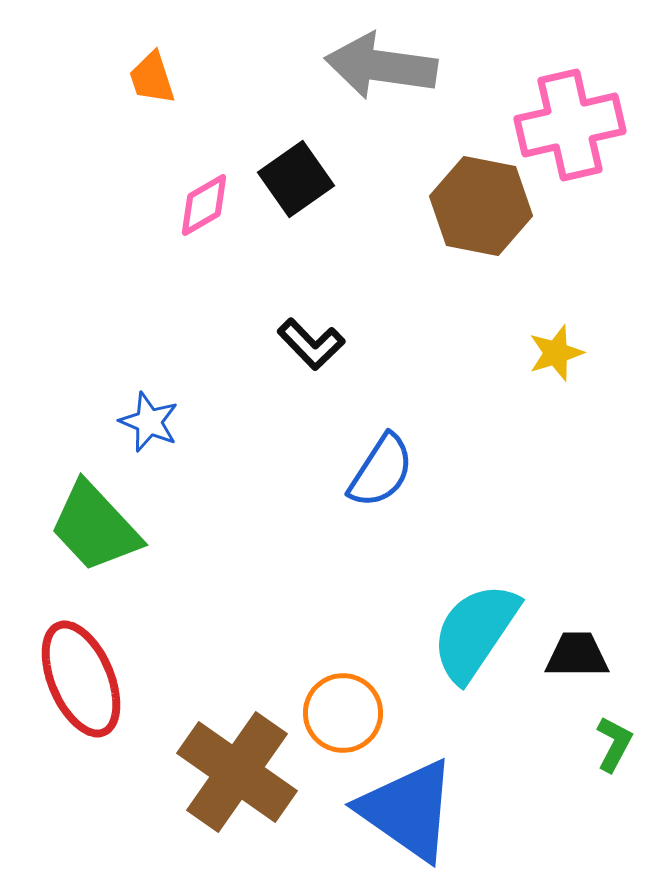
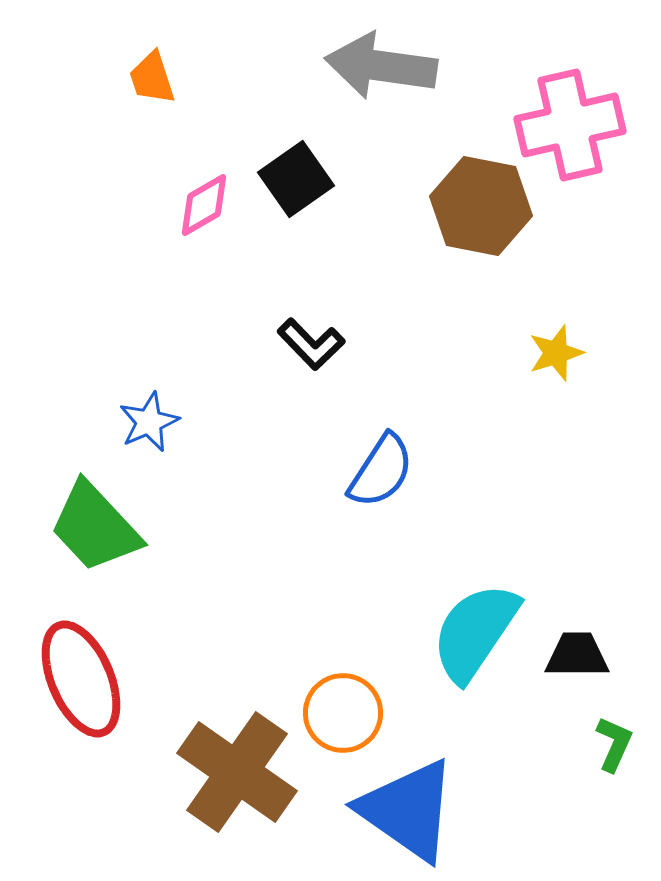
blue star: rotated 26 degrees clockwise
green L-shape: rotated 4 degrees counterclockwise
